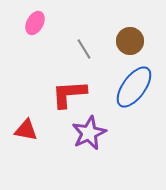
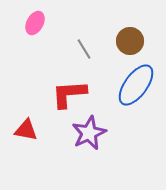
blue ellipse: moved 2 px right, 2 px up
